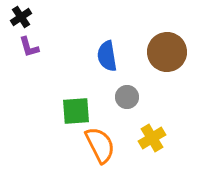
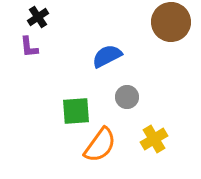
black cross: moved 17 px right
purple L-shape: rotated 10 degrees clockwise
brown circle: moved 4 px right, 30 px up
blue semicircle: rotated 72 degrees clockwise
yellow cross: moved 2 px right, 1 px down
orange semicircle: rotated 63 degrees clockwise
